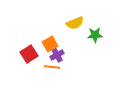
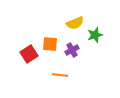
green star: rotated 14 degrees counterclockwise
orange square: rotated 35 degrees clockwise
purple cross: moved 15 px right, 5 px up
orange line: moved 8 px right, 8 px down
